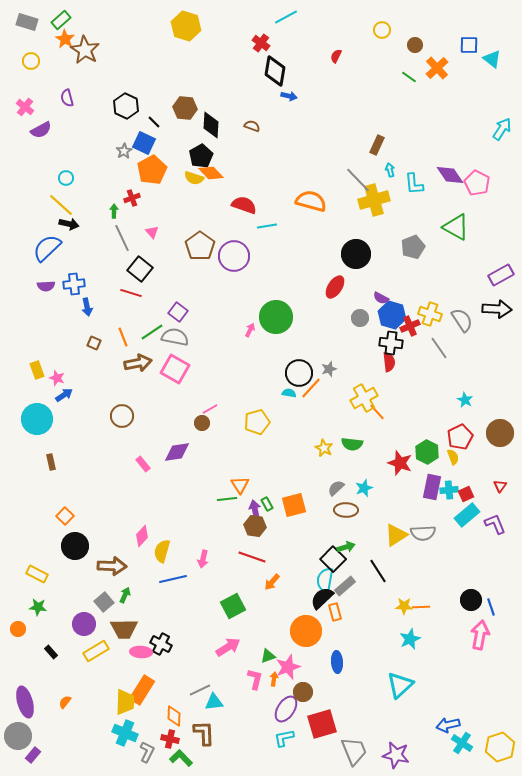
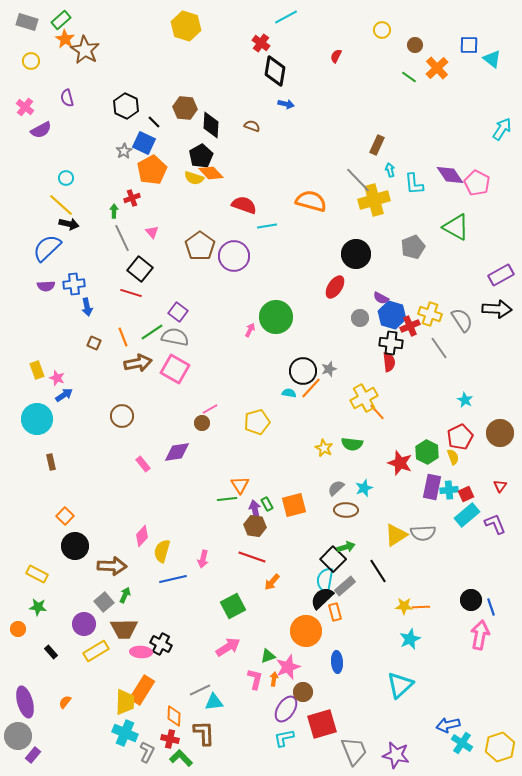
blue arrow at (289, 96): moved 3 px left, 8 px down
black circle at (299, 373): moved 4 px right, 2 px up
